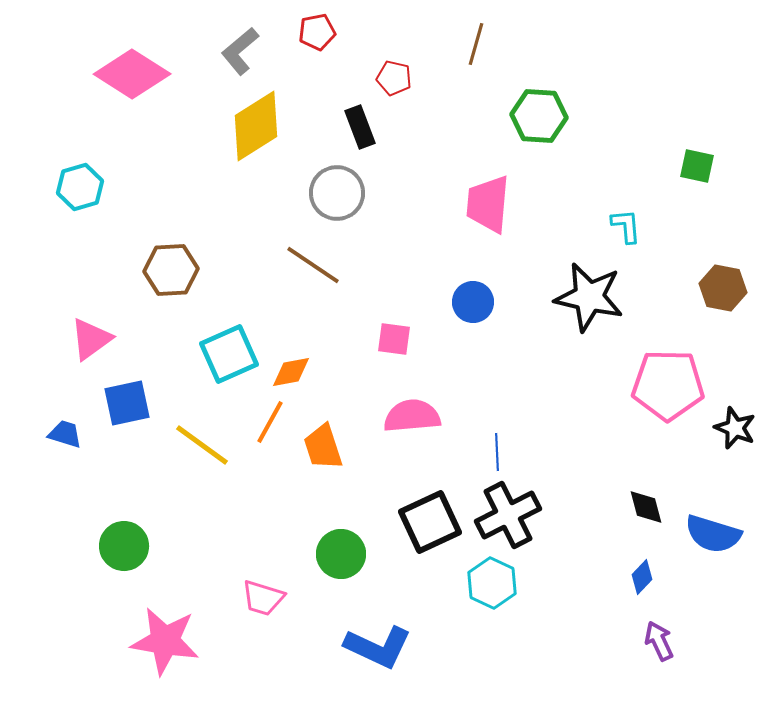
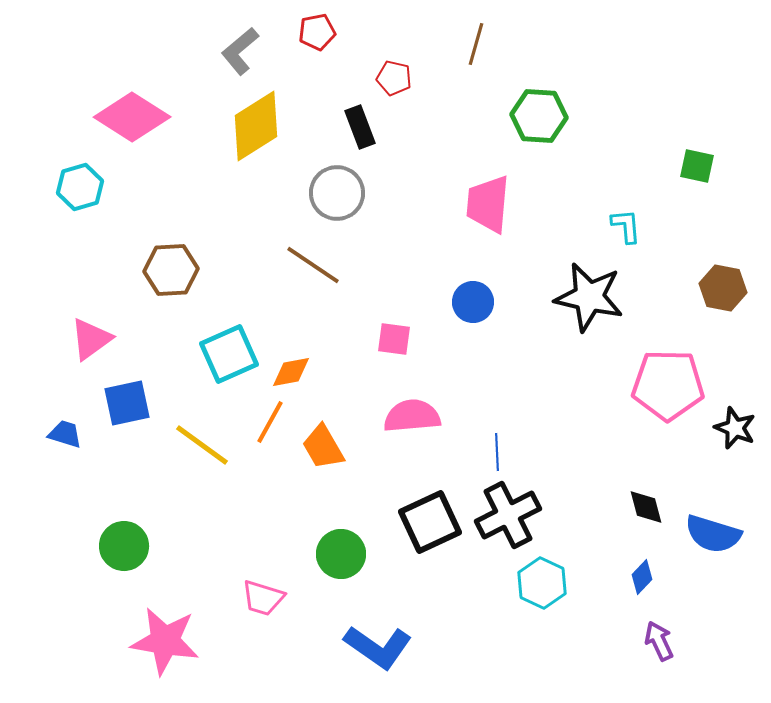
pink diamond at (132, 74): moved 43 px down
orange trapezoid at (323, 447): rotated 12 degrees counterclockwise
cyan hexagon at (492, 583): moved 50 px right
blue L-shape at (378, 647): rotated 10 degrees clockwise
